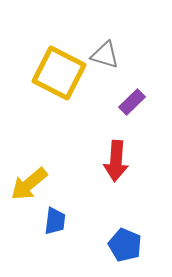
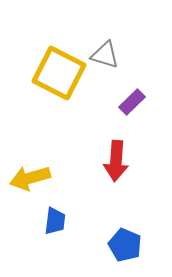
yellow arrow: moved 1 px right, 6 px up; rotated 24 degrees clockwise
